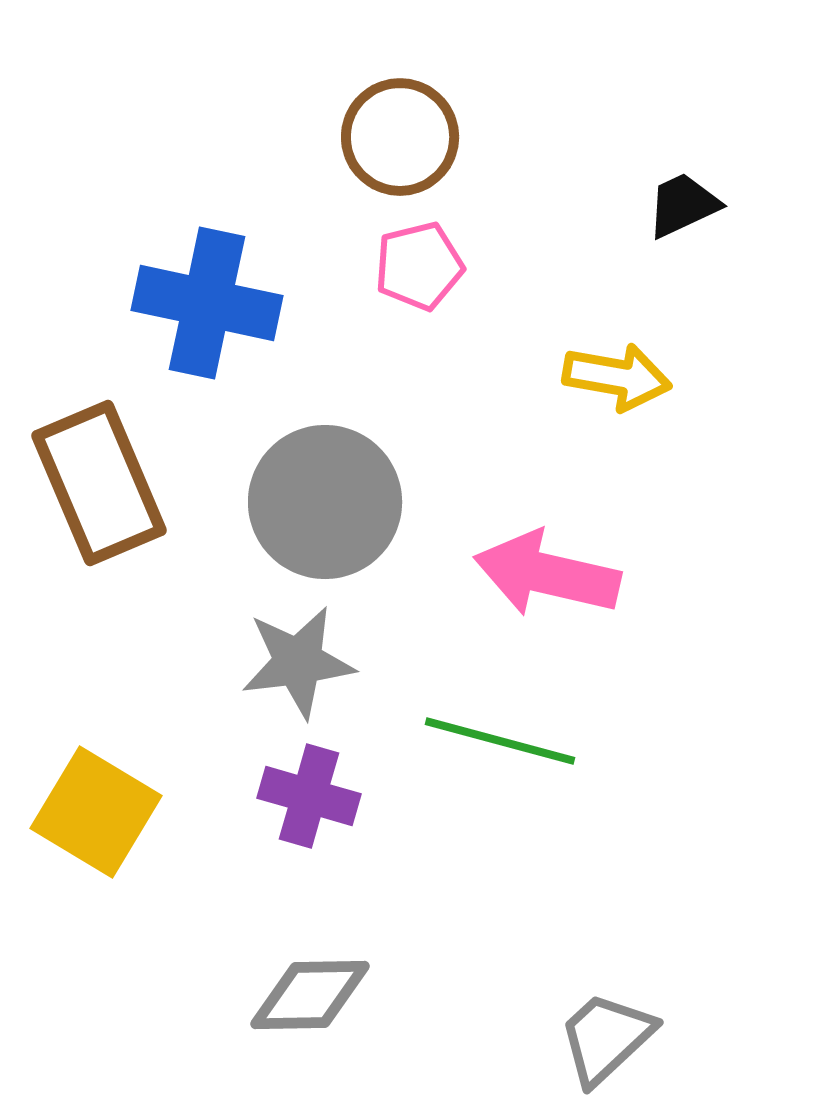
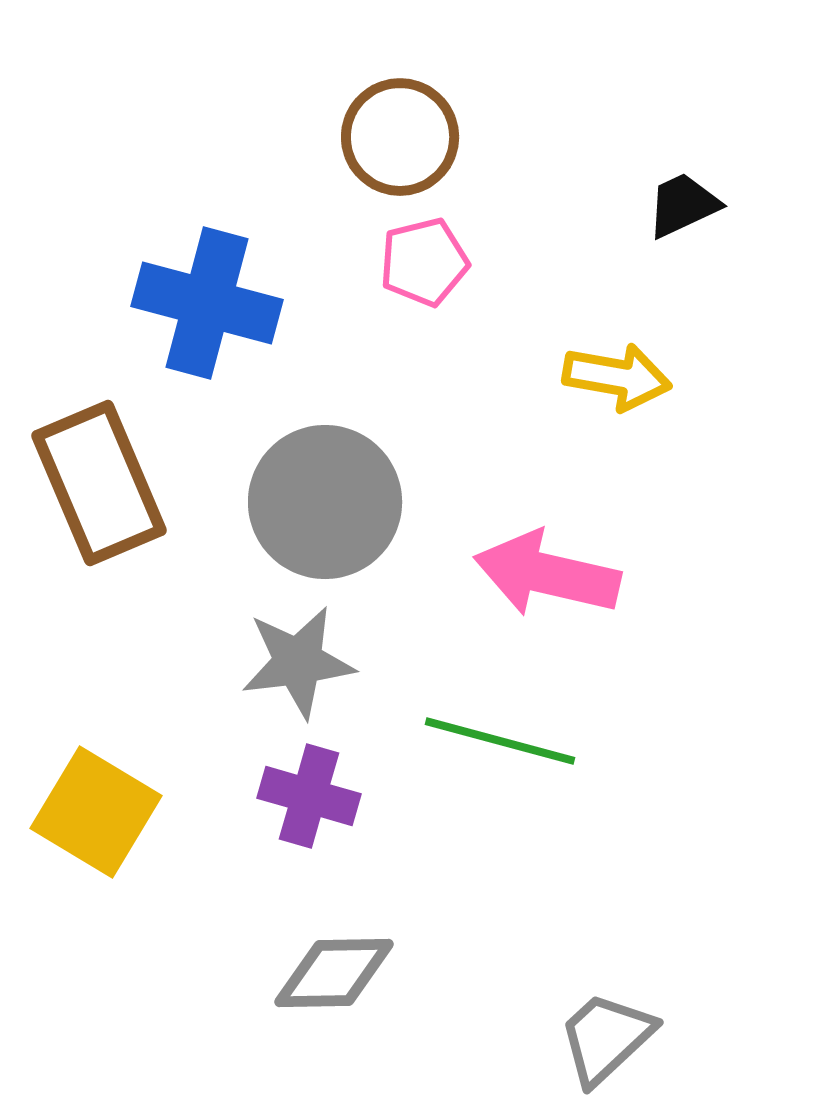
pink pentagon: moved 5 px right, 4 px up
blue cross: rotated 3 degrees clockwise
gray diamond: moved 24 px right, 22 px up
